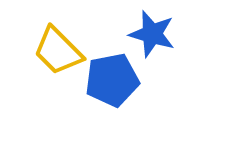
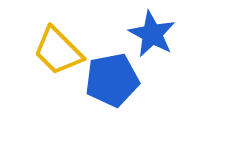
blue star: rotated 12 degrees clockwise
